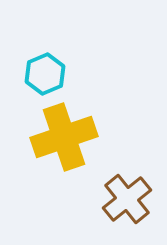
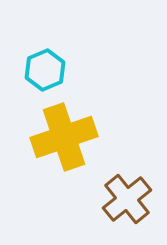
cyan hexagon: moved 4 px up
